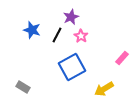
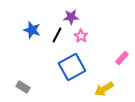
purple star: rotated 21 degrees clockwise
